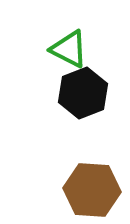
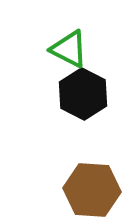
black hexagon: moved 1 px down; rotated 12 degrees counterclockwise
